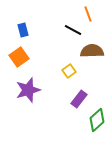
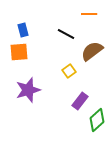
orange line: moved 1 px right; rotated 70 degrees counterclockwise
black line: moved 7 px left, 4 px down
brown semicircle: rotated 35 degrees counterclockwise
orange square: moved 5 px up; rotated 30 degrees clockwise
purple rectangle: moved 1 px right, 2 px down
